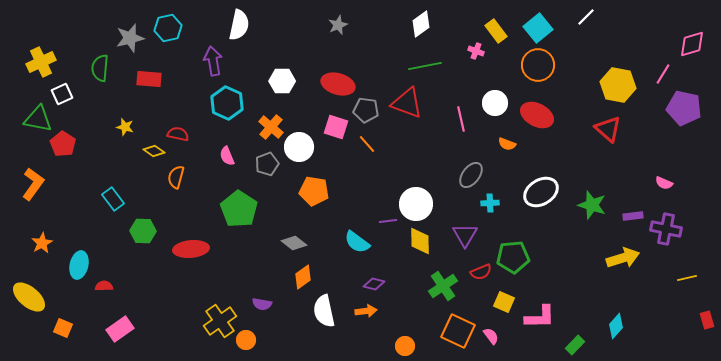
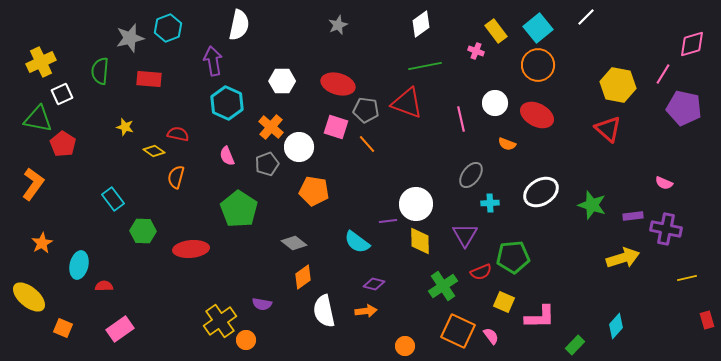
cyan hexagon at (168, 28): rotated 8 degrees counterclockwise
green semicircle at (100, 68): moved 3 px down
